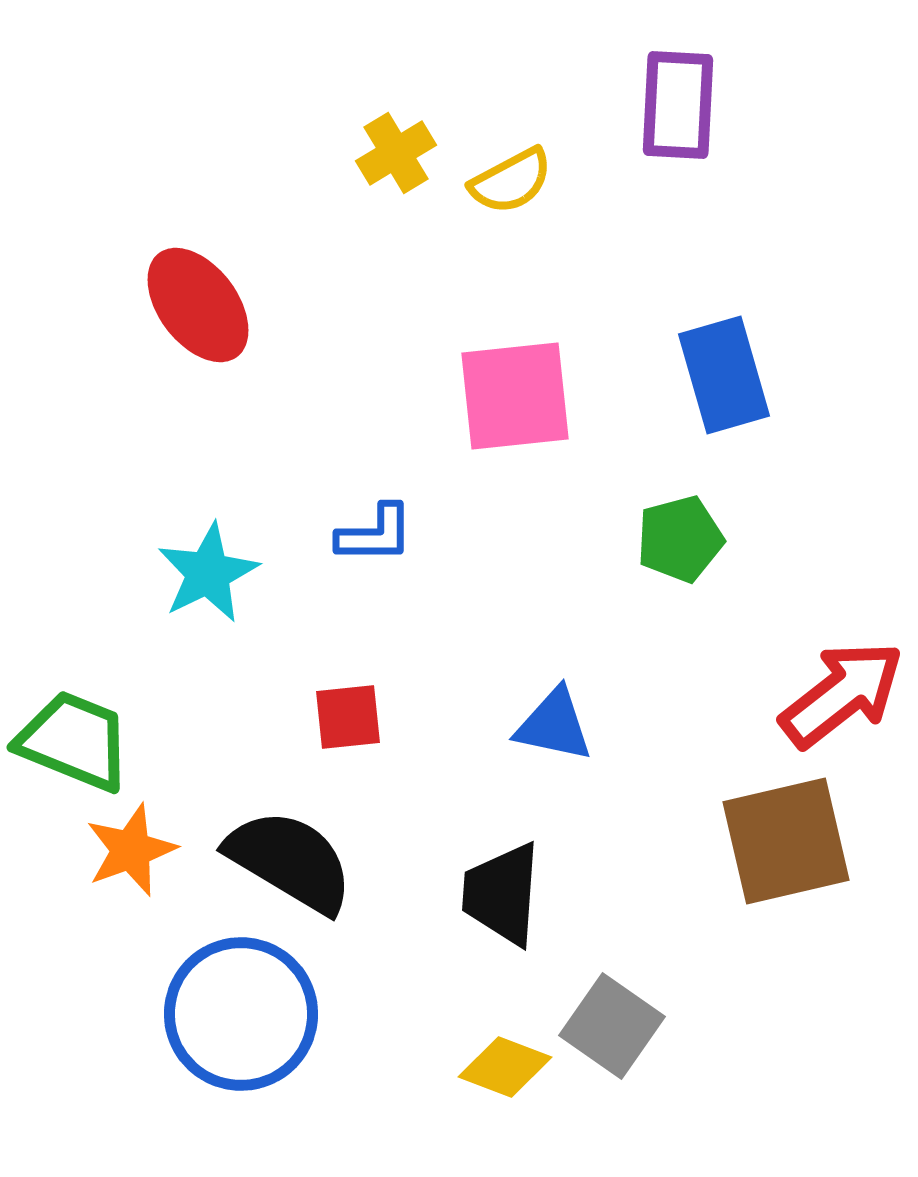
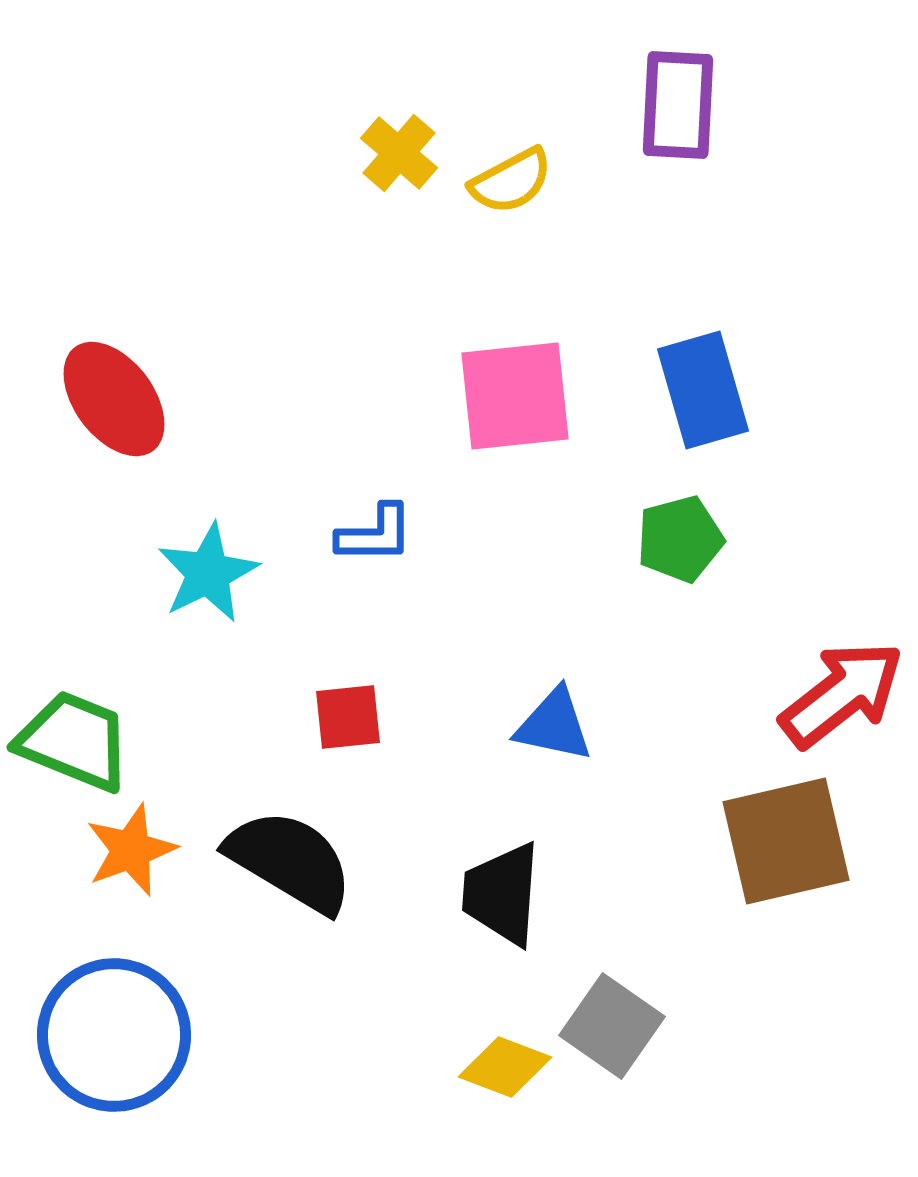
yellow cross: moved 3 px right; rotated 18 degrees counterclockwise
red ellipse: moved 84 px left, 94 px down
blue rectangle: moved 21 px left, 15 px down
blue circle: moved 127 px left, 21 px down
